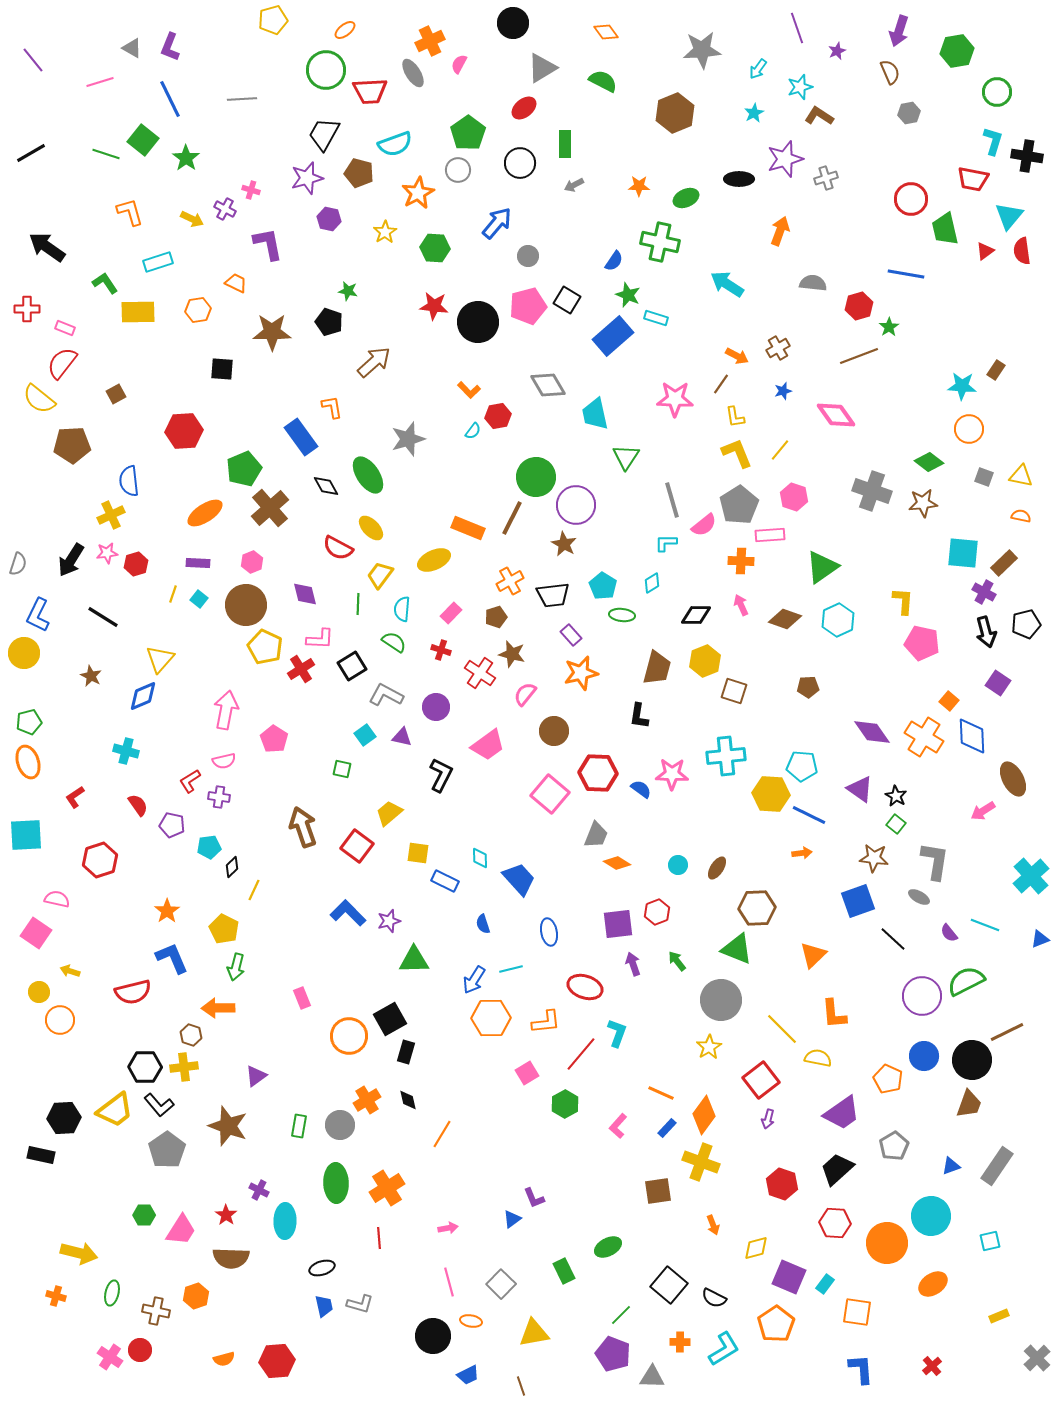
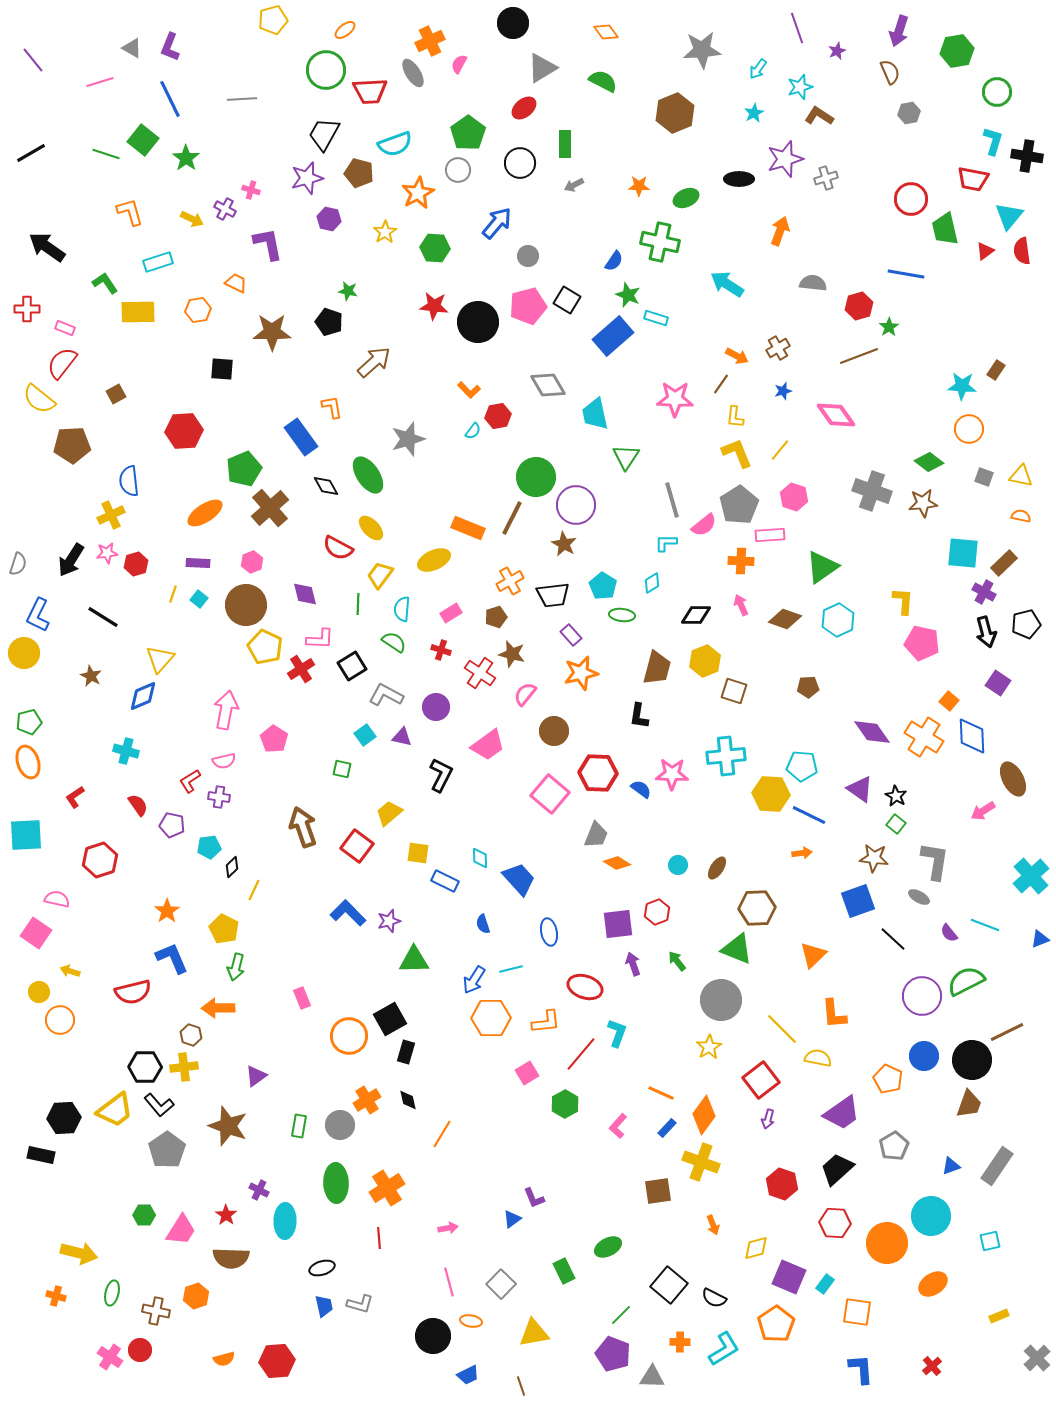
yellow L-shape at (735, 417): rotated 15 degrees clockwise
pink rectangle at (451, 613): rotated 15 degrees clockwise
